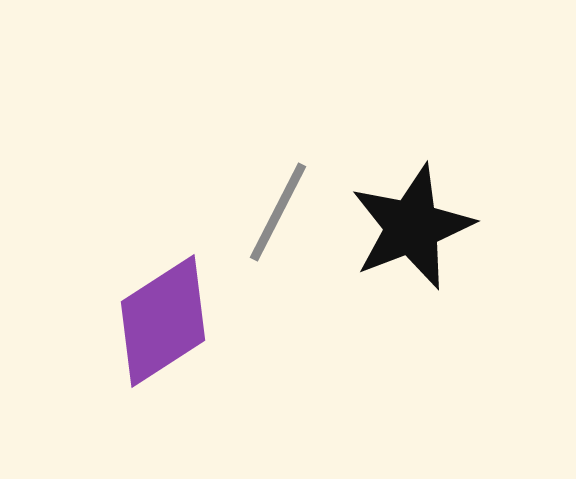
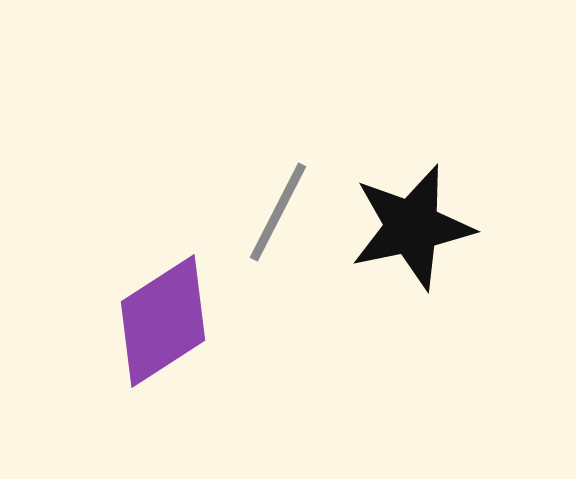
black star: rotated 9 degrees clockwise
